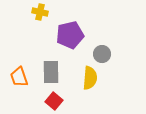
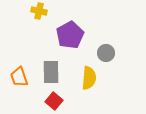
yellow cross: moved 1 px left, 1 px up
purple pentagon: rotated 16 degrees counterclockwise
gray circle: moved 4 px right, 1 px up
yellow semicircle: moved 1 px left
